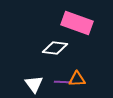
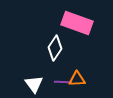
white diamond: rotated 65 degrees counterclockwise
